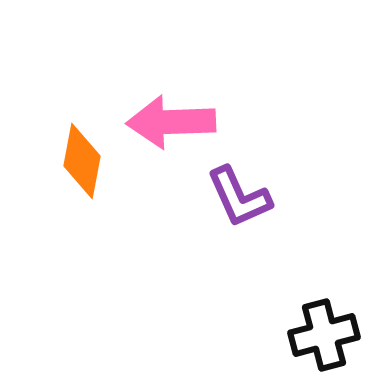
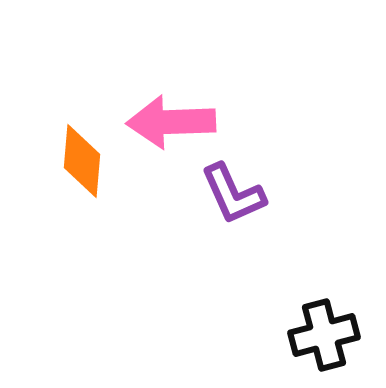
orange diamond: rotated 6 degrees counterclockwise
purple L-shape: moved 6 px left, 3 px up
